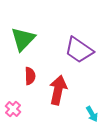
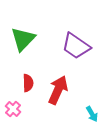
purple trapezoid: moved 3 px left, 4 px up
red semicircle: moved 2 px left, 7 px down
red arrow: rotated 12 degrees clockwise
